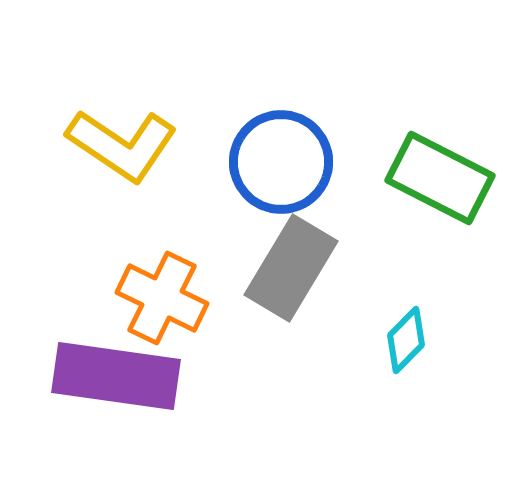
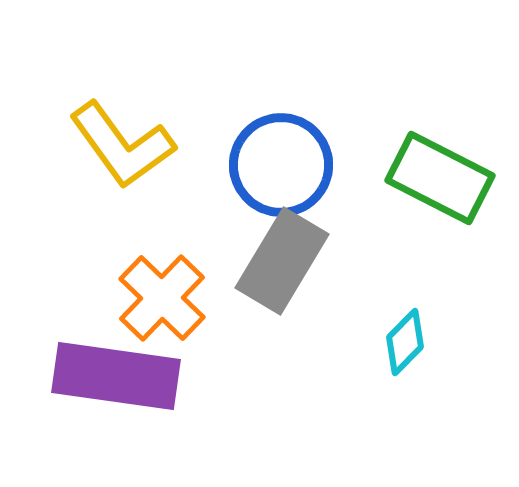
yellow L-shape: rotated 20 degrees clockwise
blue circle: moved 3 px down
gray rectangle: moved 9 px left, 7 px up
orange cross: rotated 18 degrees clockwise
cyan diamond: moved 1 px left, 2 px down
